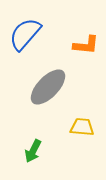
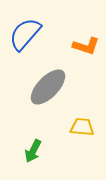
orange L-shape: moved 1 px down; rotated 12 degrees clockwise
